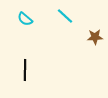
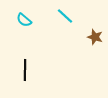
cyan semicircle: moved 1 px left, 1 px down
brown star: rotated 21 degrees clockwise
